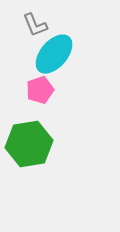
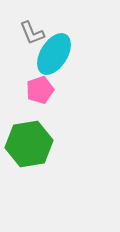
gray L-shape: moved 3 px left, 8 px down
cyan ellipse: rotated 9 degrees counterclockwise
